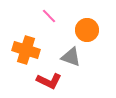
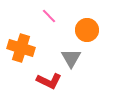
orange cross: moved 5 px left, 2 px up
gray triangle: moved 1 px down; rotated 40 degrees clockwise
